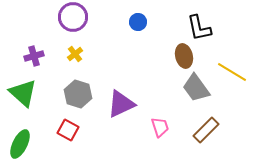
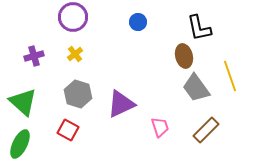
yellow line: moved 2 px left, 4 px down; rotated 40 degrees clockwise
green triangle: moved 9 px down
